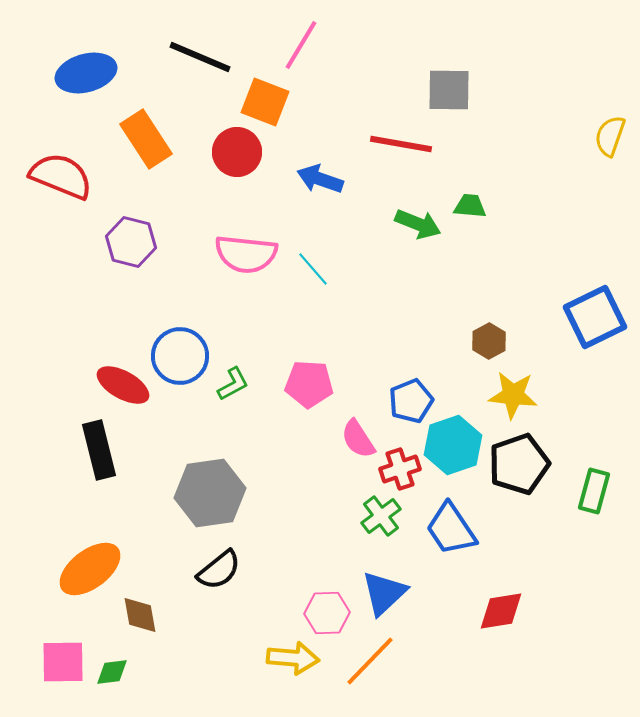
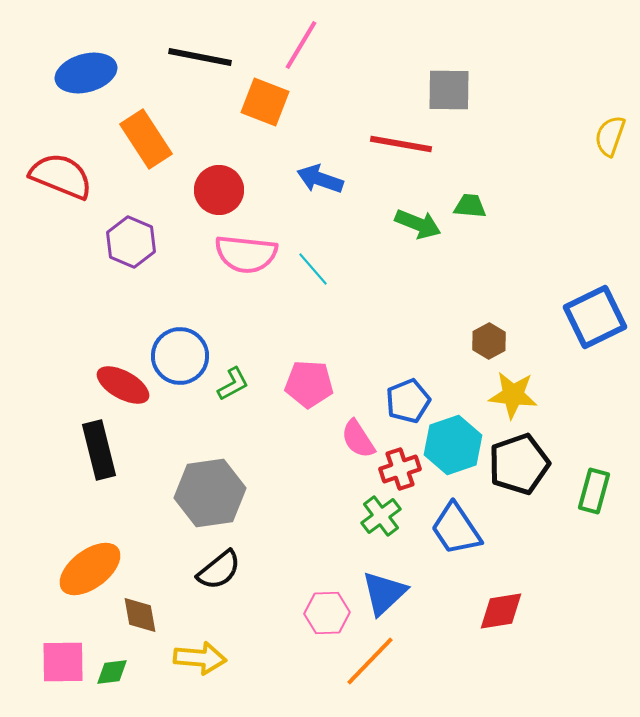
black line at (200, 57): rotated 12 degrees counterclockwise
red circle at (237, 152): moved 18 px left, 38 px down
purple hexagon at (131, 242): rotated 9 degrees clockwise
blue pentagon at (411, 401): moved 3 px left
blue trapezoid at (451, 529): moved 5 px right
yellow arrow at (293, 658): moved 93 px left
